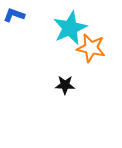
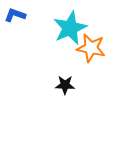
blue L-shape: moved 1 px right
